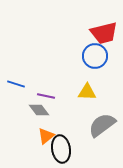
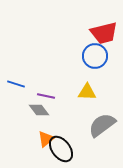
orange triangle: moved 3 px down
black ellipse: rotated 28 degrees counterclockwise
